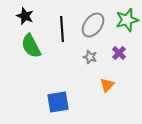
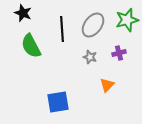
black star: moved 2 px left, 3 px up
purple cross: rotated 32 degrees clockwise
